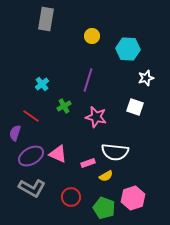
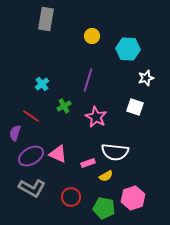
pink star: rotated 15 degrees clockwise
green pentagon: rotated 10 degrees counterclockwise
